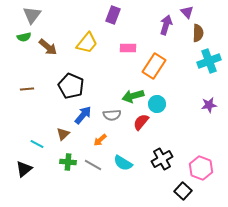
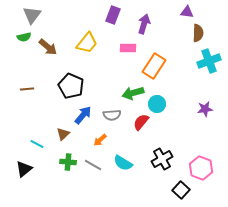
purple triangle: rotated 40 degrees counterclockwise
purple arrow: moved 22 px left, 1 px up
green arrow: moved 3 px up
purple star: moved 4 px left, 4 px down
black square: moved 2 px left, 1 px up
